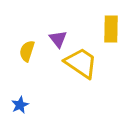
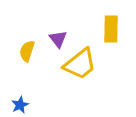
yellow trapezoid: moved 1 px left, 1 px down; rotated 108 degrees clockwise
